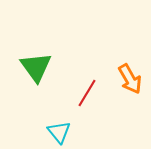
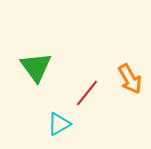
red line: rotated 8 degrees clockwise
cyan triangle: moved 8 px up; rotated 40 degrees clockwise
